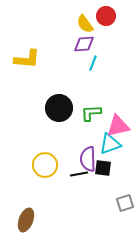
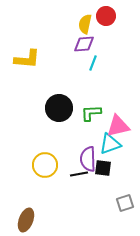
yellow semicircle: rotated 48 degrees clockwise
